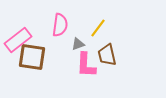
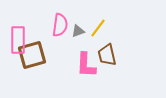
pink rectangle: rotated 52 degrees counterclockwise
gray triangle: moved 13 px up
brown square: moved 2 px up; rotated 24 degrees counterclockwise
